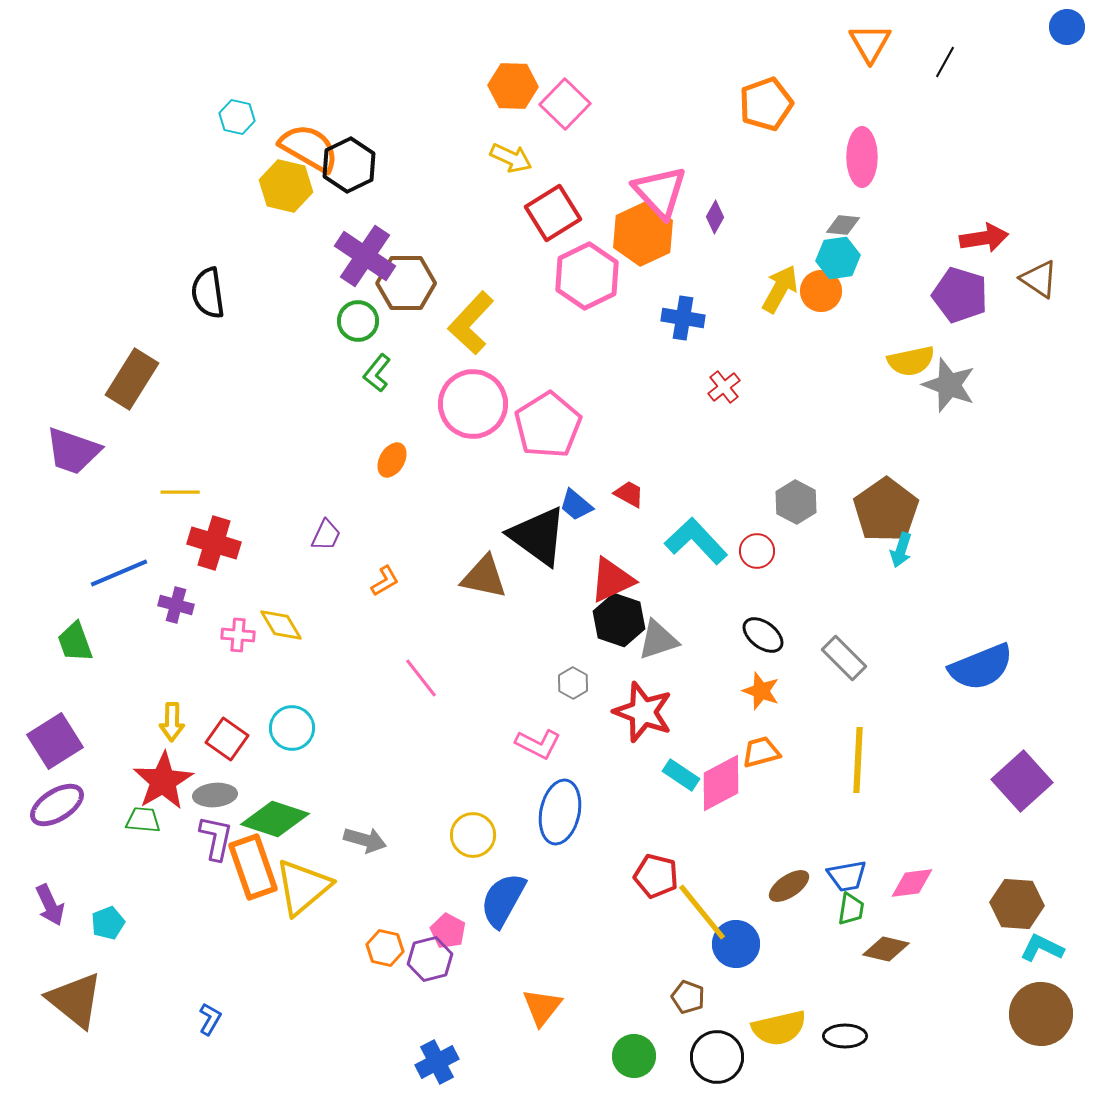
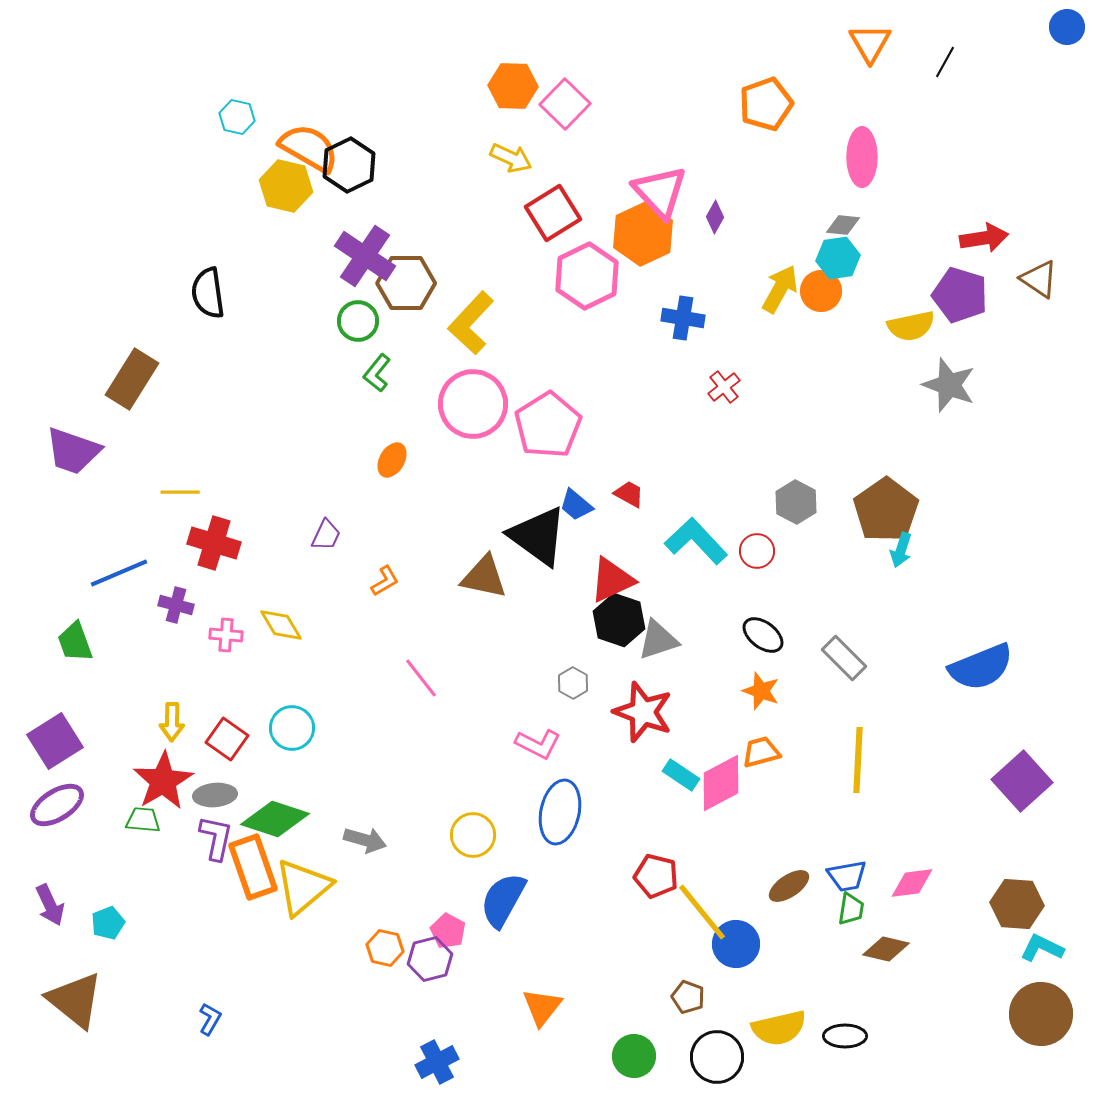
yellow semicircle at (911, 361): moved 35 px up
pink cross at (238, 635): moved 12 px left
